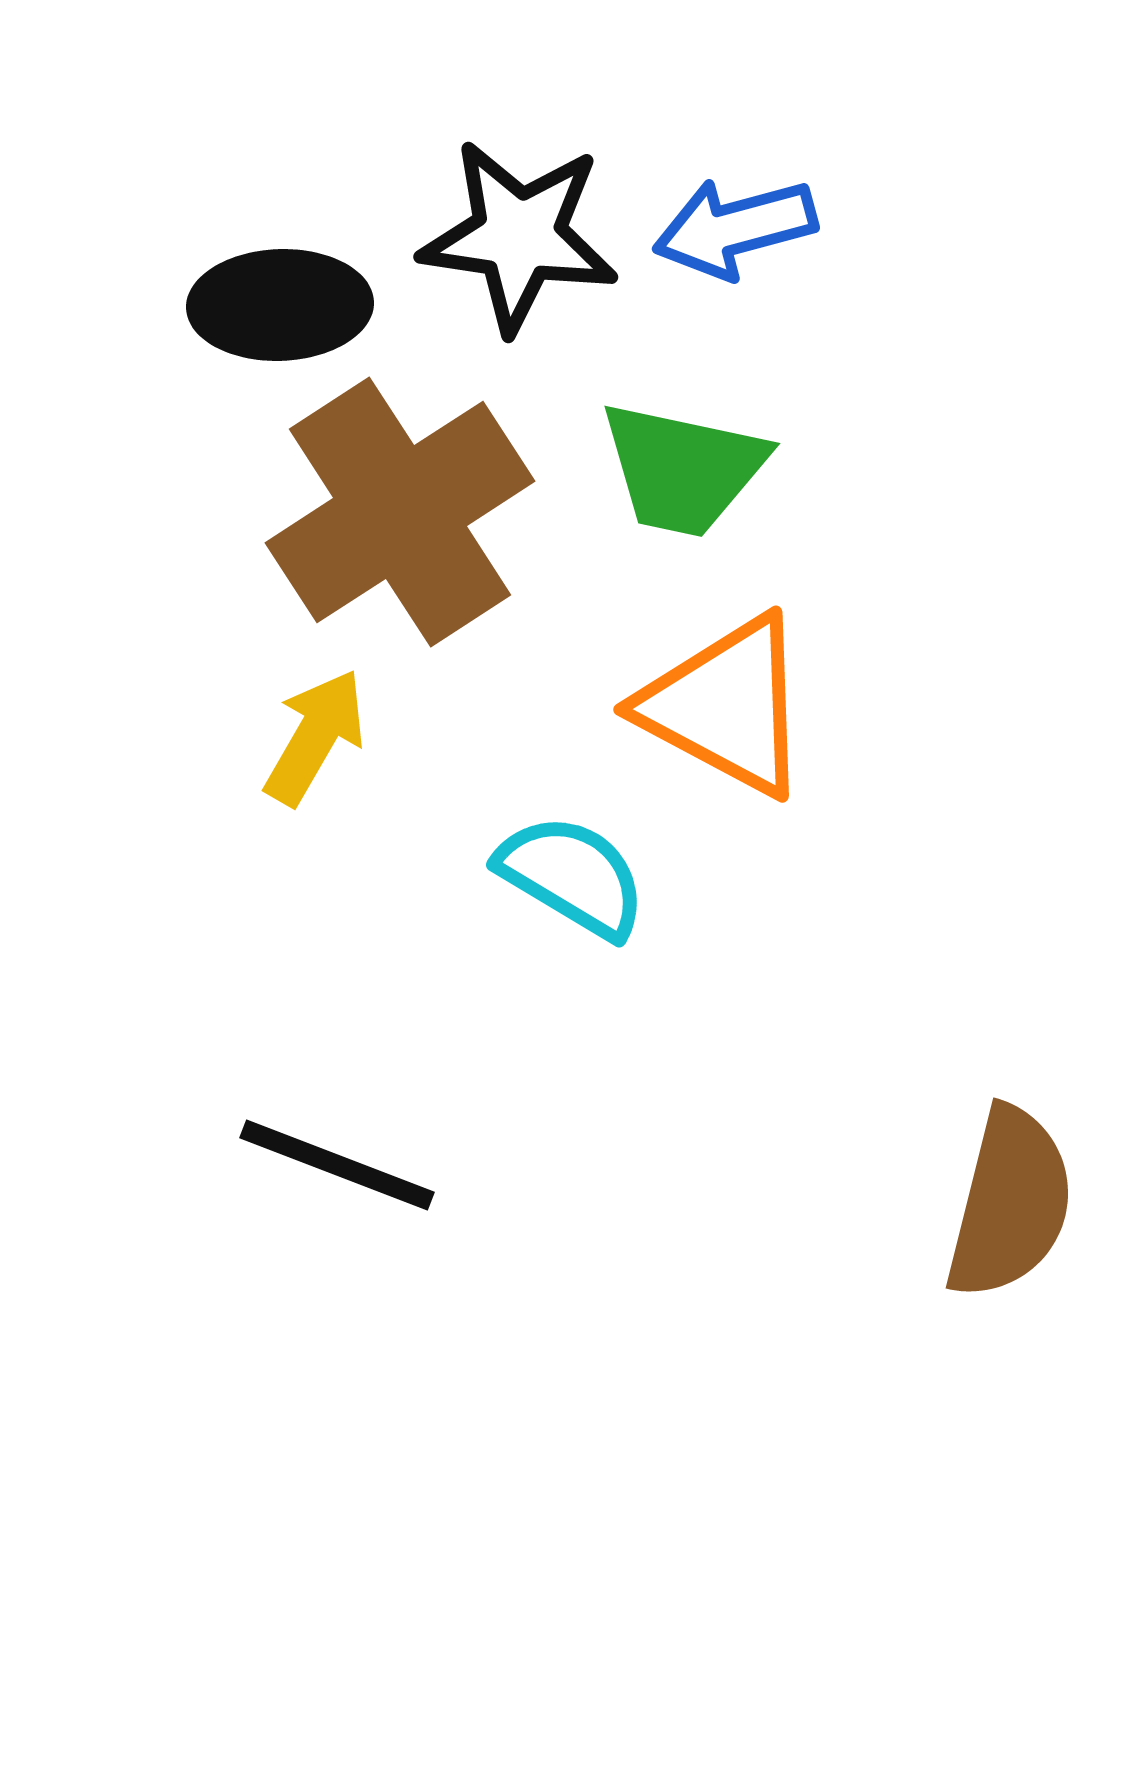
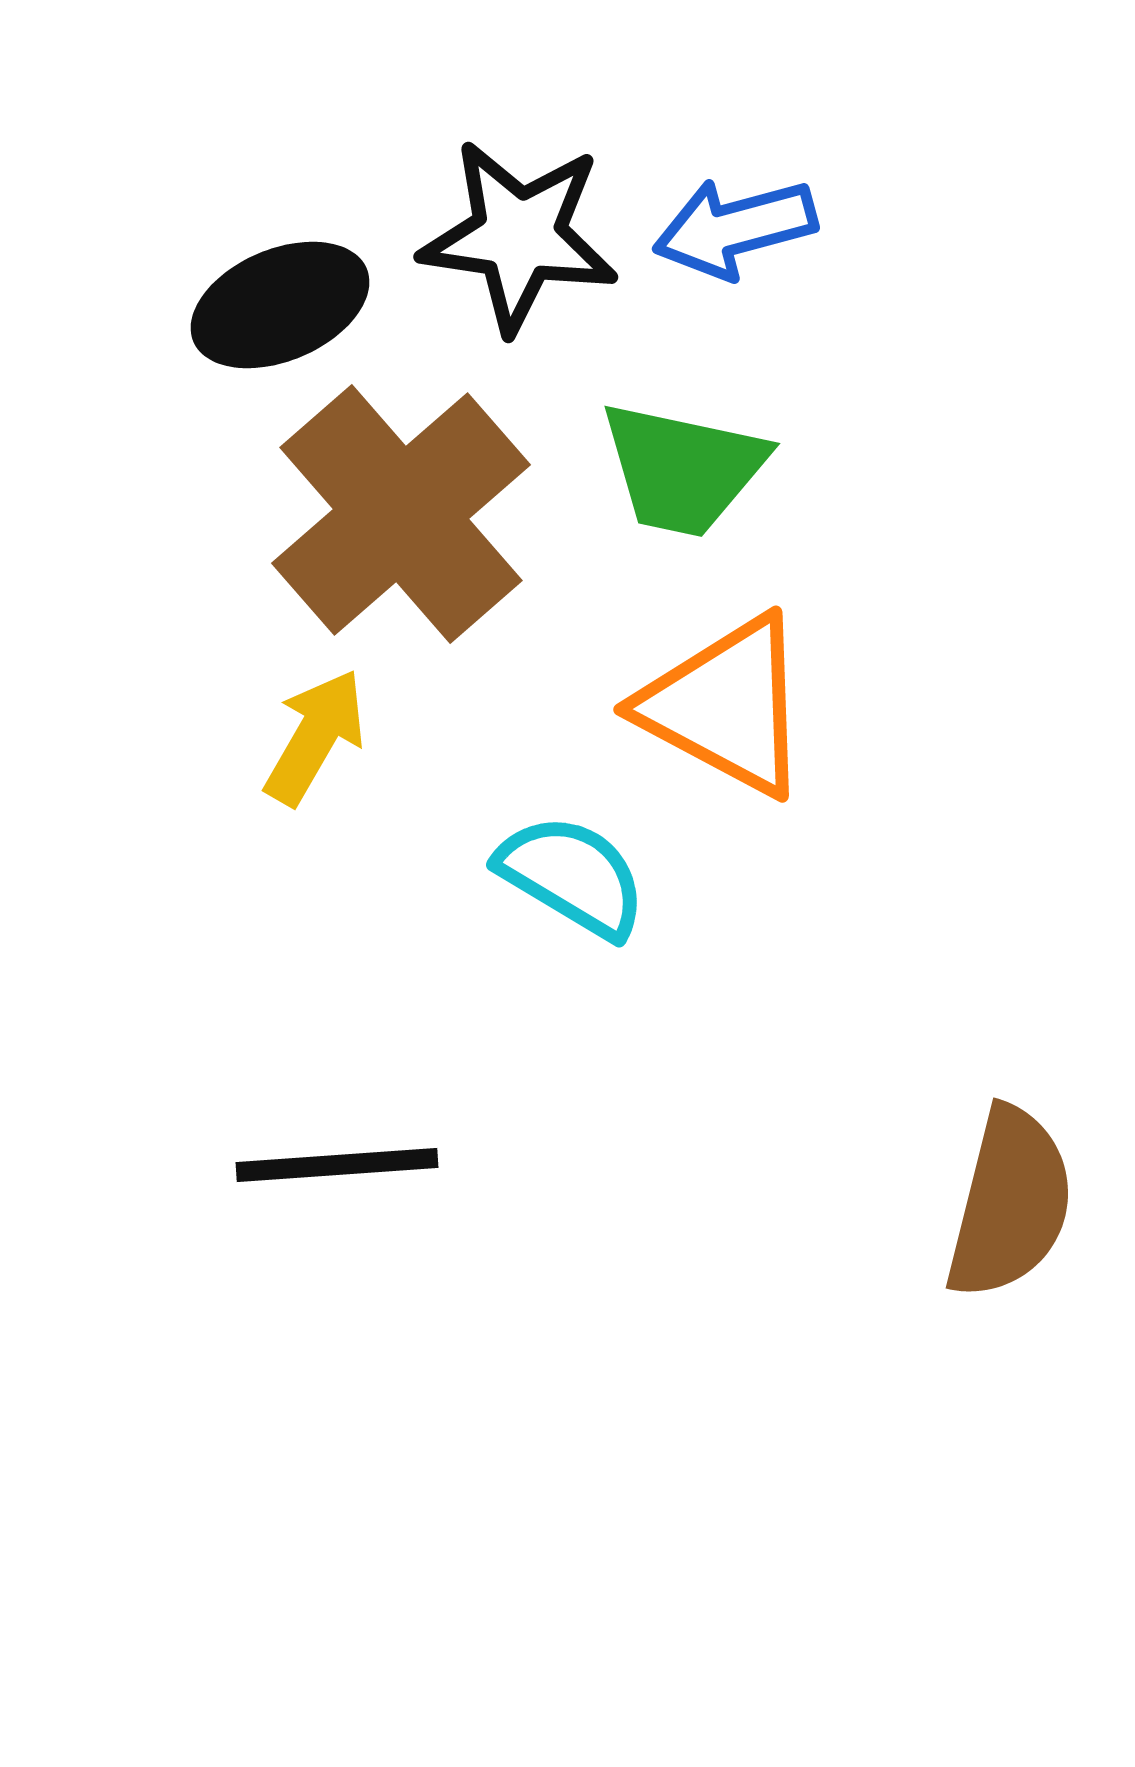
black ellipse: rotated 21 degrees counterclockwise
brown cross: moved 1 px right, 2 px down; rotated 8 degrees counterclockwise
black line: rotated 25 degrees counterclockwise
